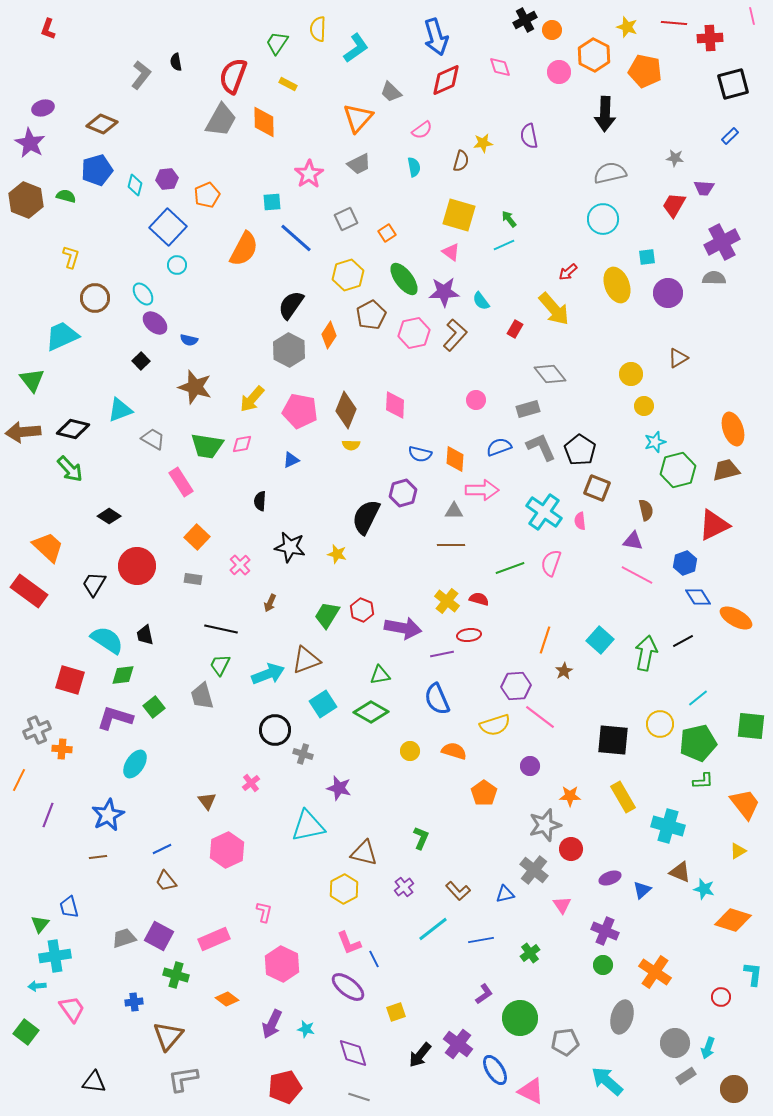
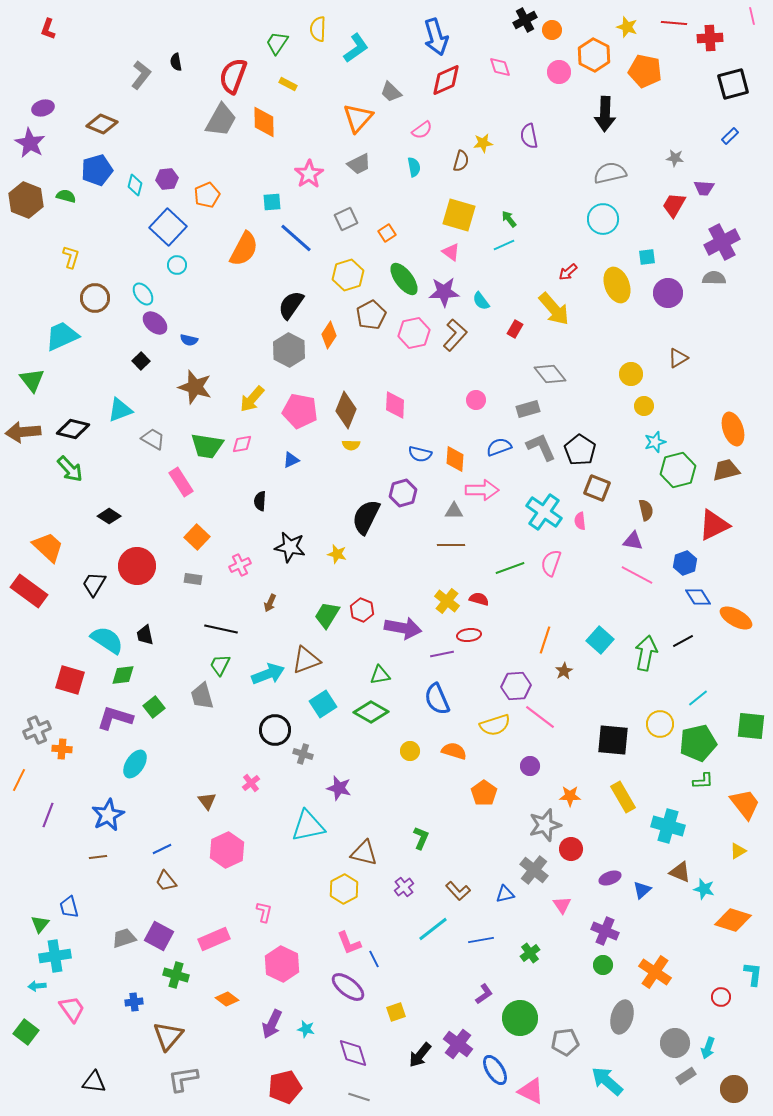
pink cross at (240, 565): rotated 20 degrees clockwise
